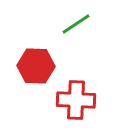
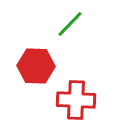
green line: moved 6 px left; rotated 12 degrees counterclockwise
